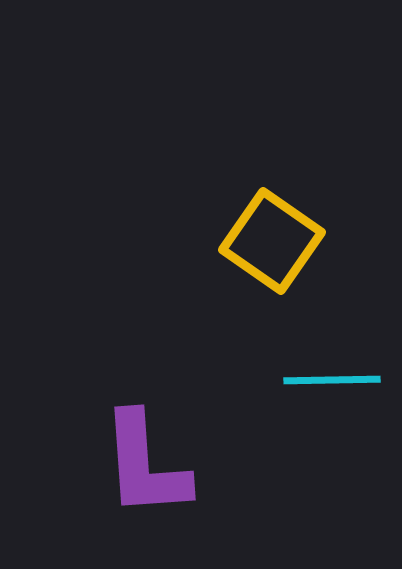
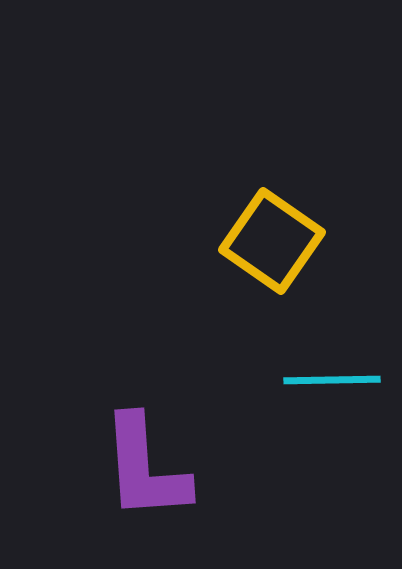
purple L-shape: moved 3 px down
